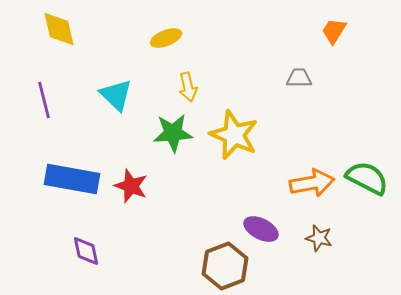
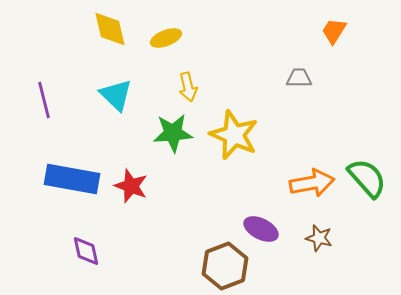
yellow diamond: moved 51 px right
green semicircle: rotated 21 degrees clockwise
